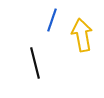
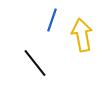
black line: rotated 24 degrees counterclockwise
